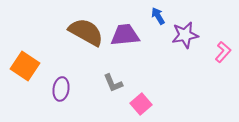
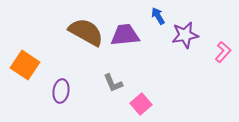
orange square: moved 1 px up
purple ellipse: moved 2 px down
